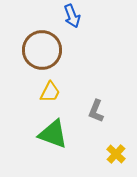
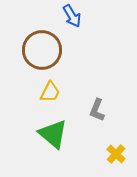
blue arrow: rotated 10 degrees counterclockwise
gray L-shape: moved 1 px right, 1 px up
green triangle: rotated 20 degrees clockwise
